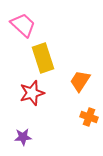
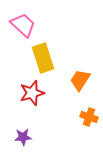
orange trapezoid: moved 1 px up
